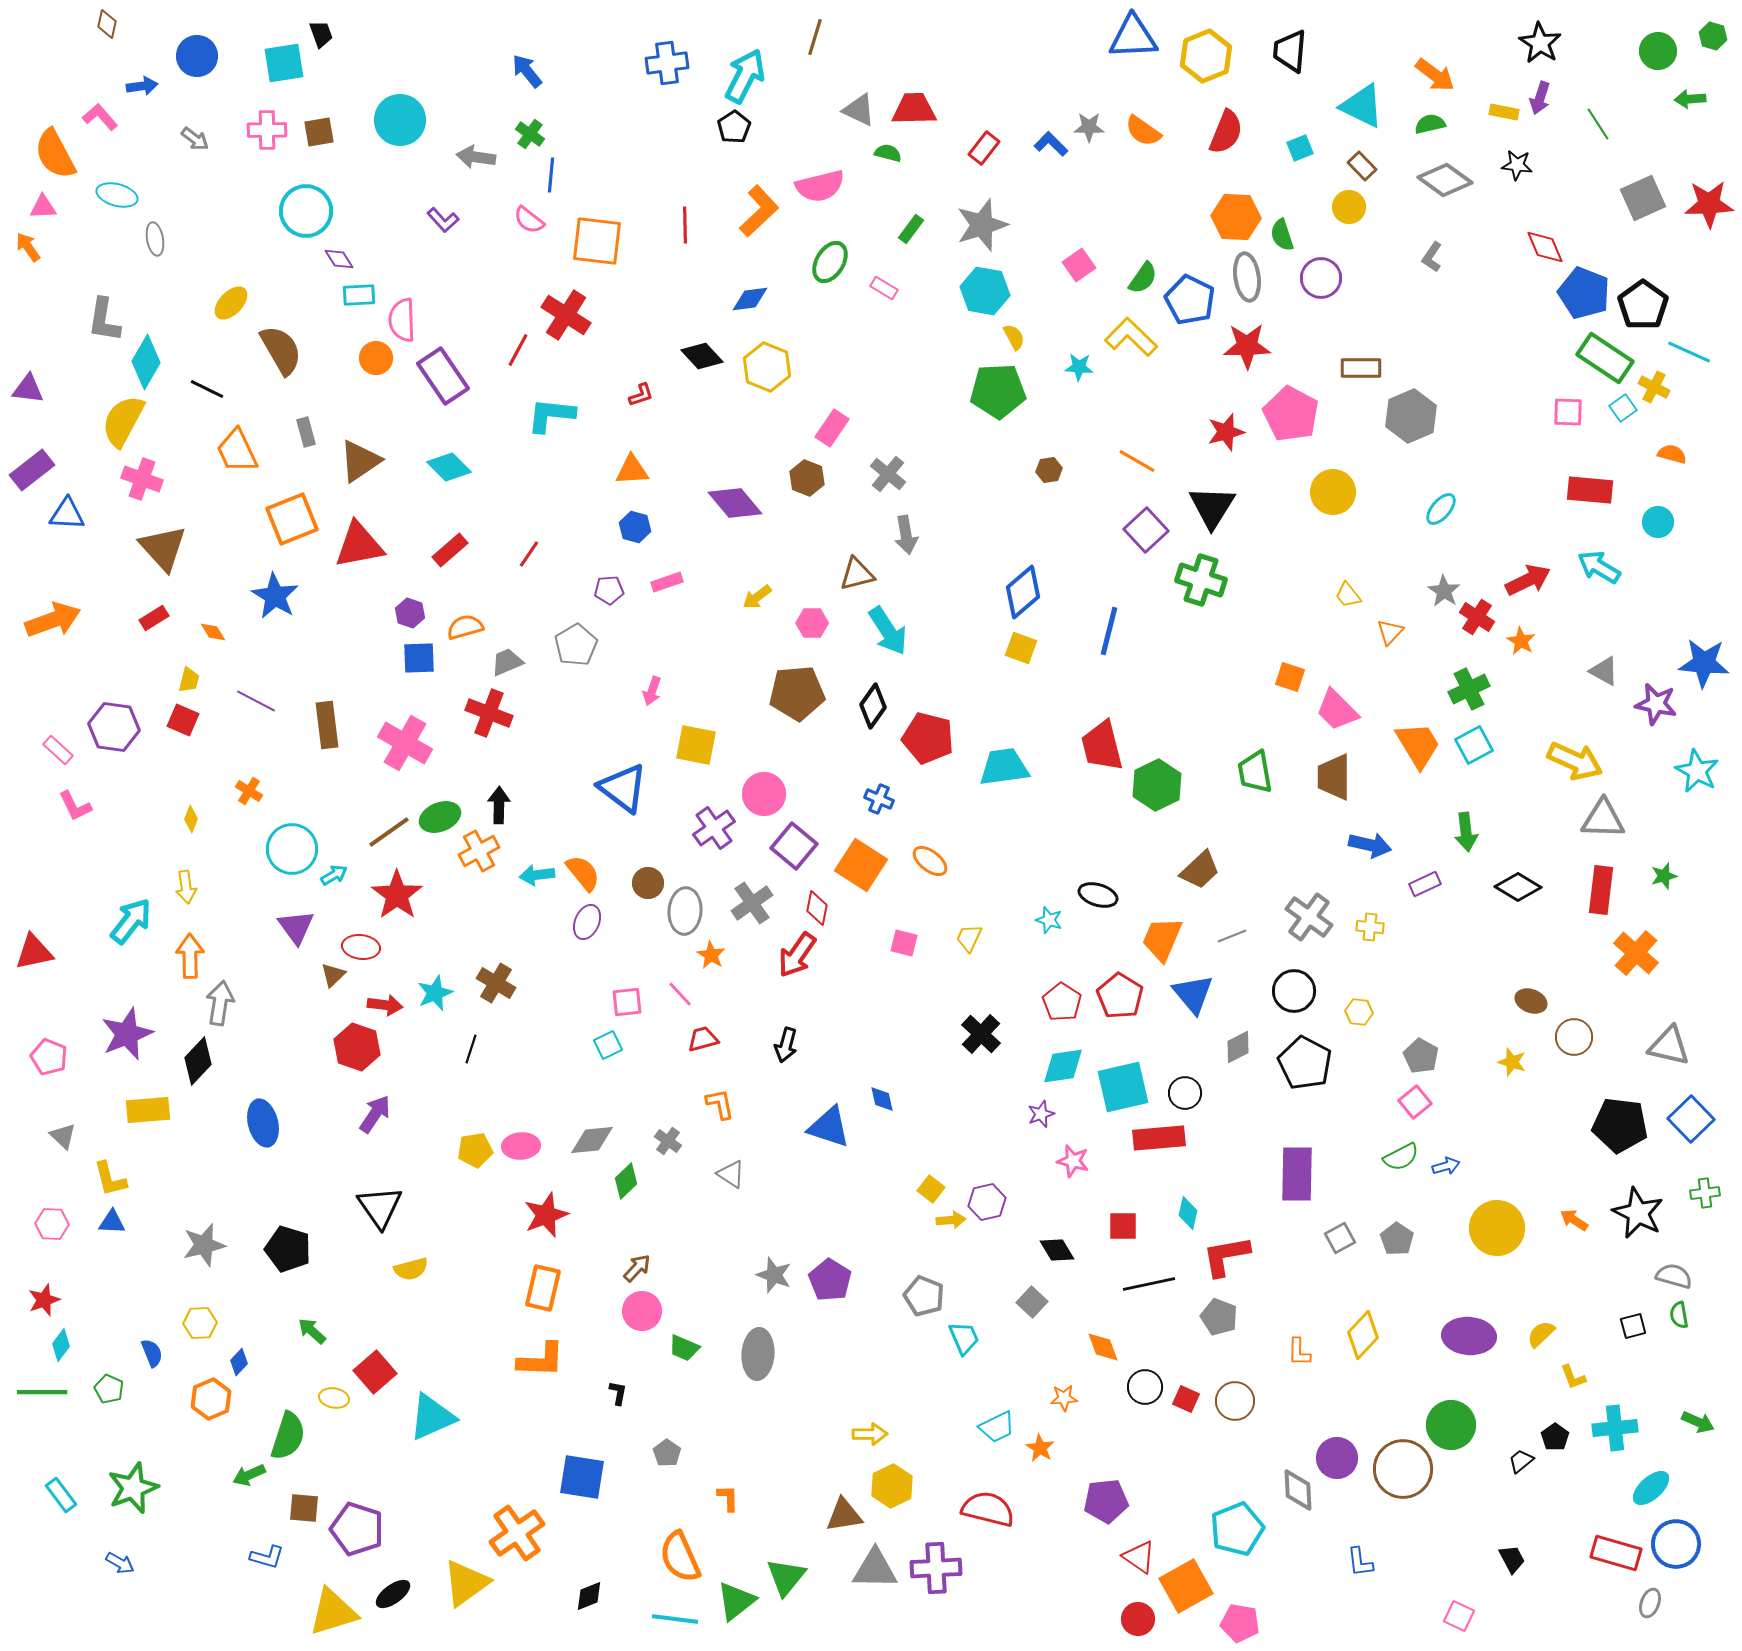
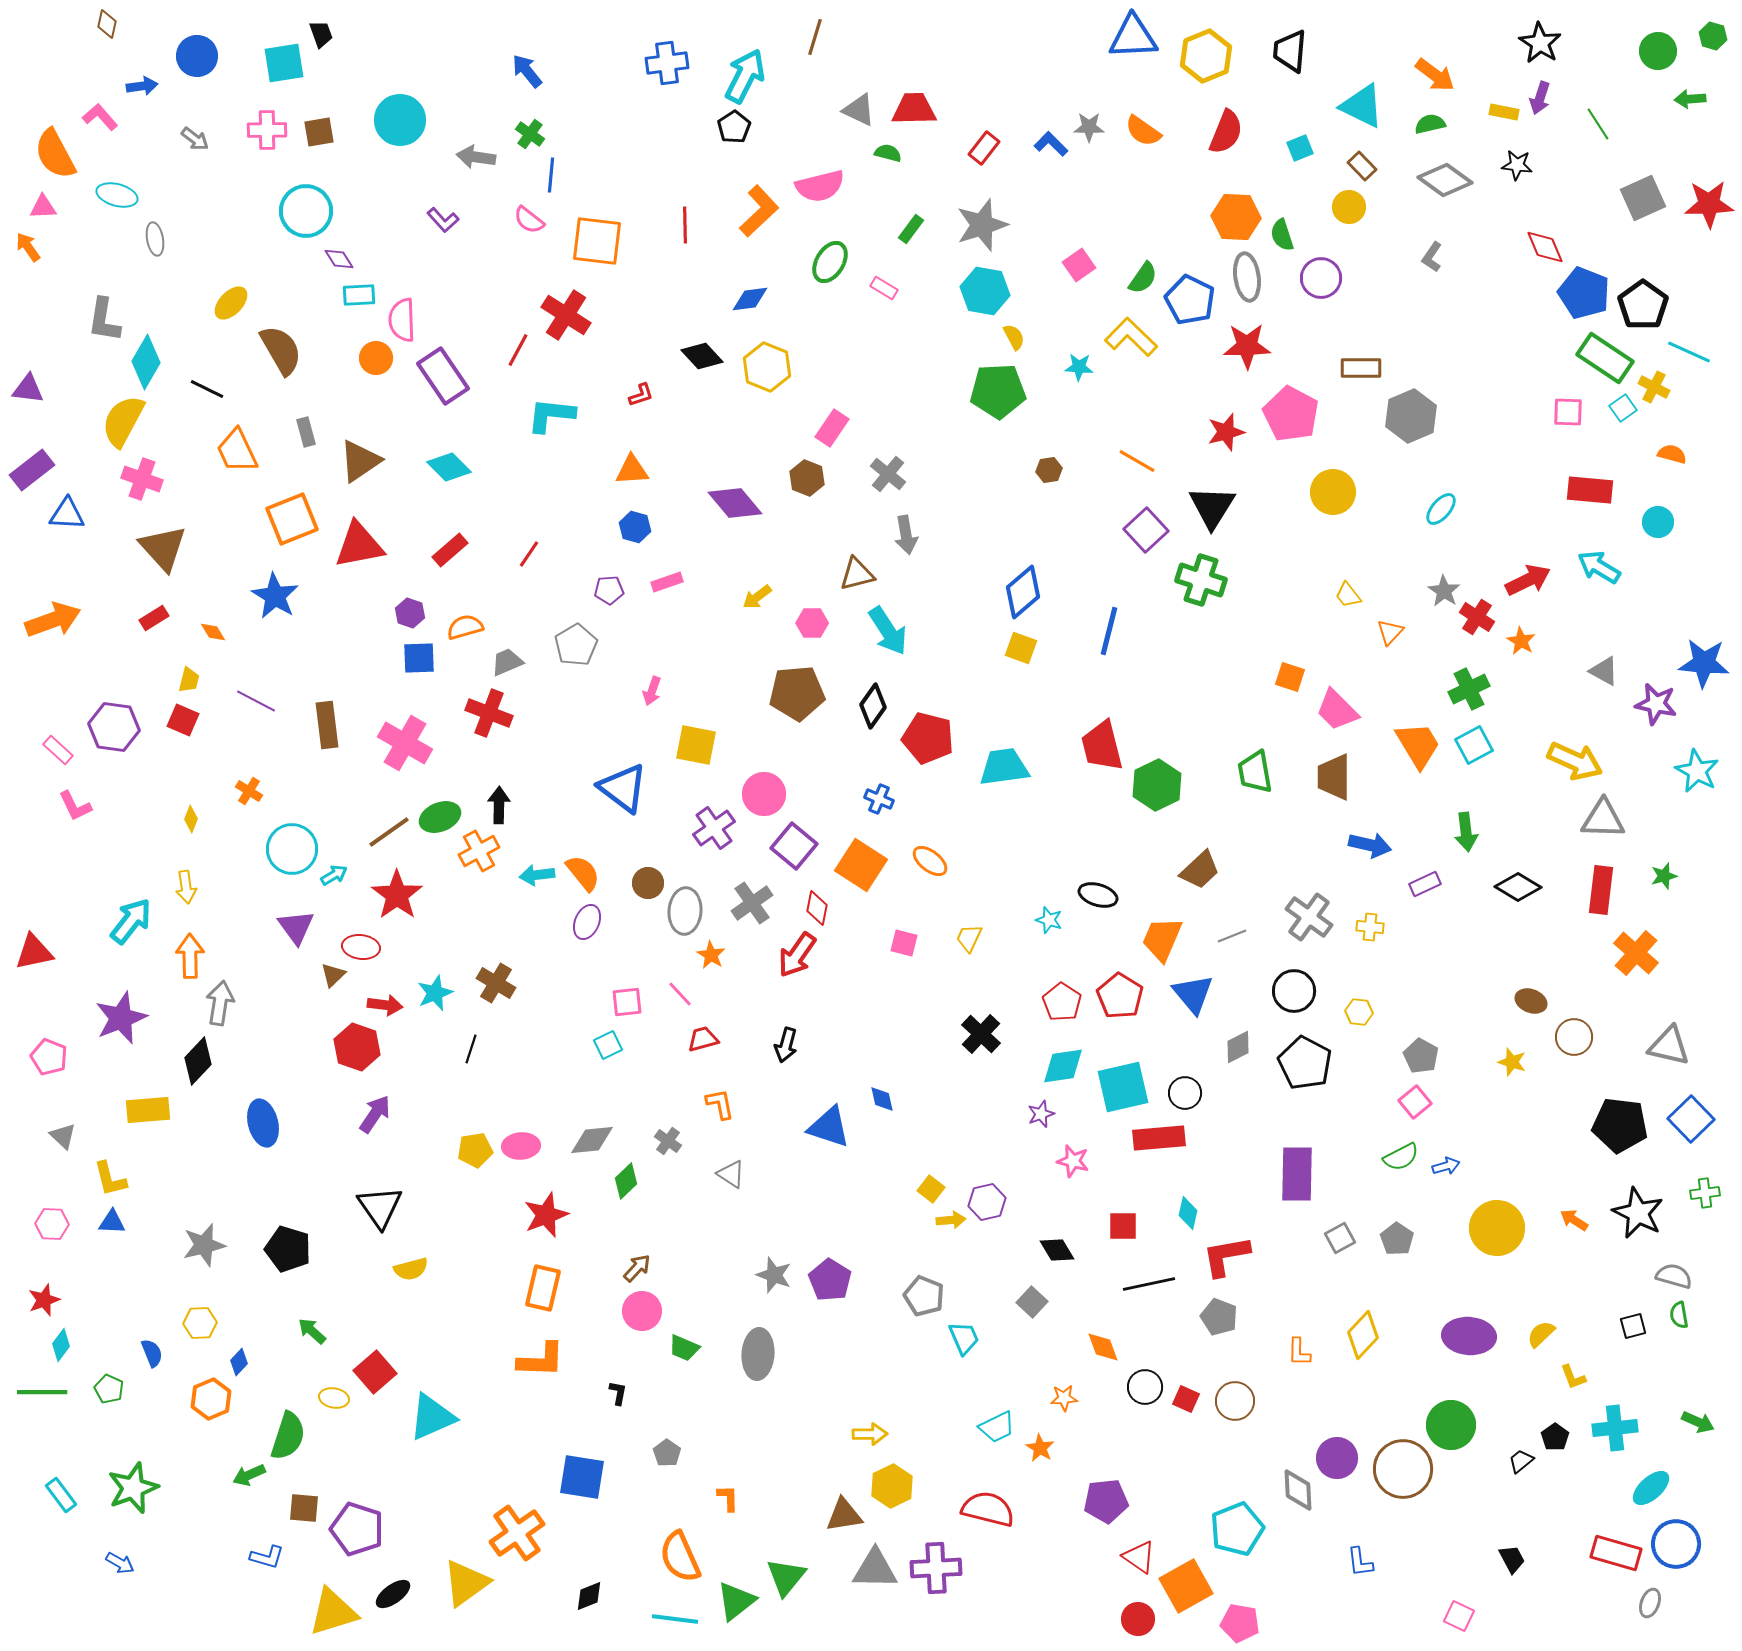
purple star at (127, 1034): moved 6 px left, 16 px up
